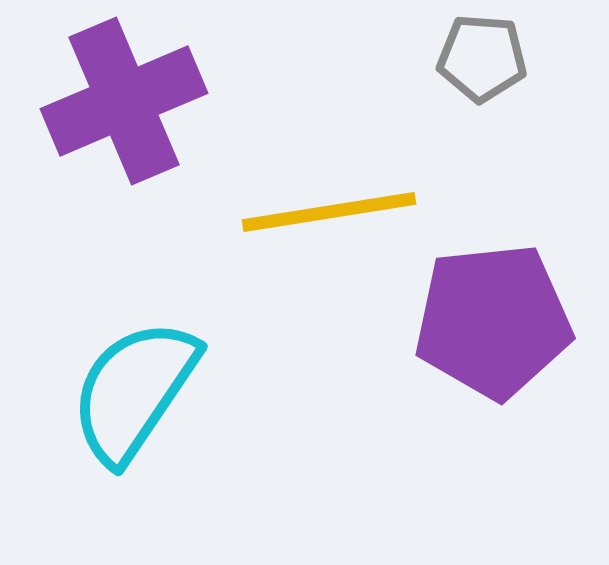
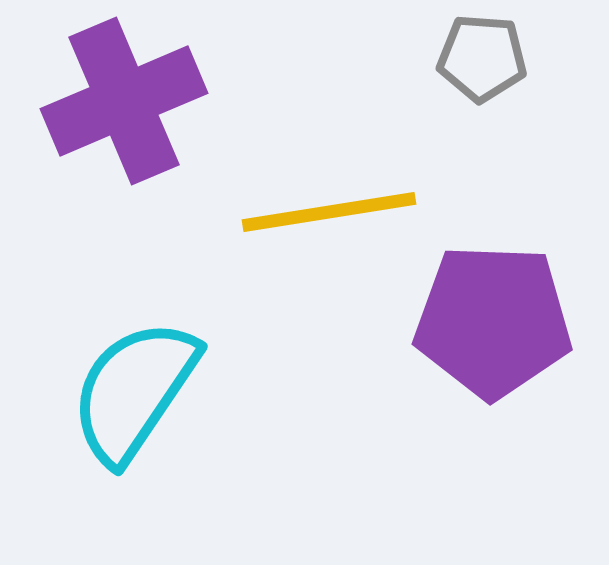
purple pentagon: rotated 8 degrees clockwise
